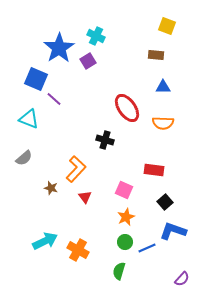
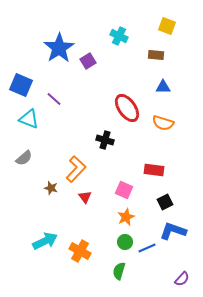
cyan cross: moved 23 px right
blue square: moved 15 px left, 6 px down
orange semicircle: rotated 15 degrees clockwise
black square: rotated 14 degrees clockwise
orange cross: moved 2 px right, 1 px down
